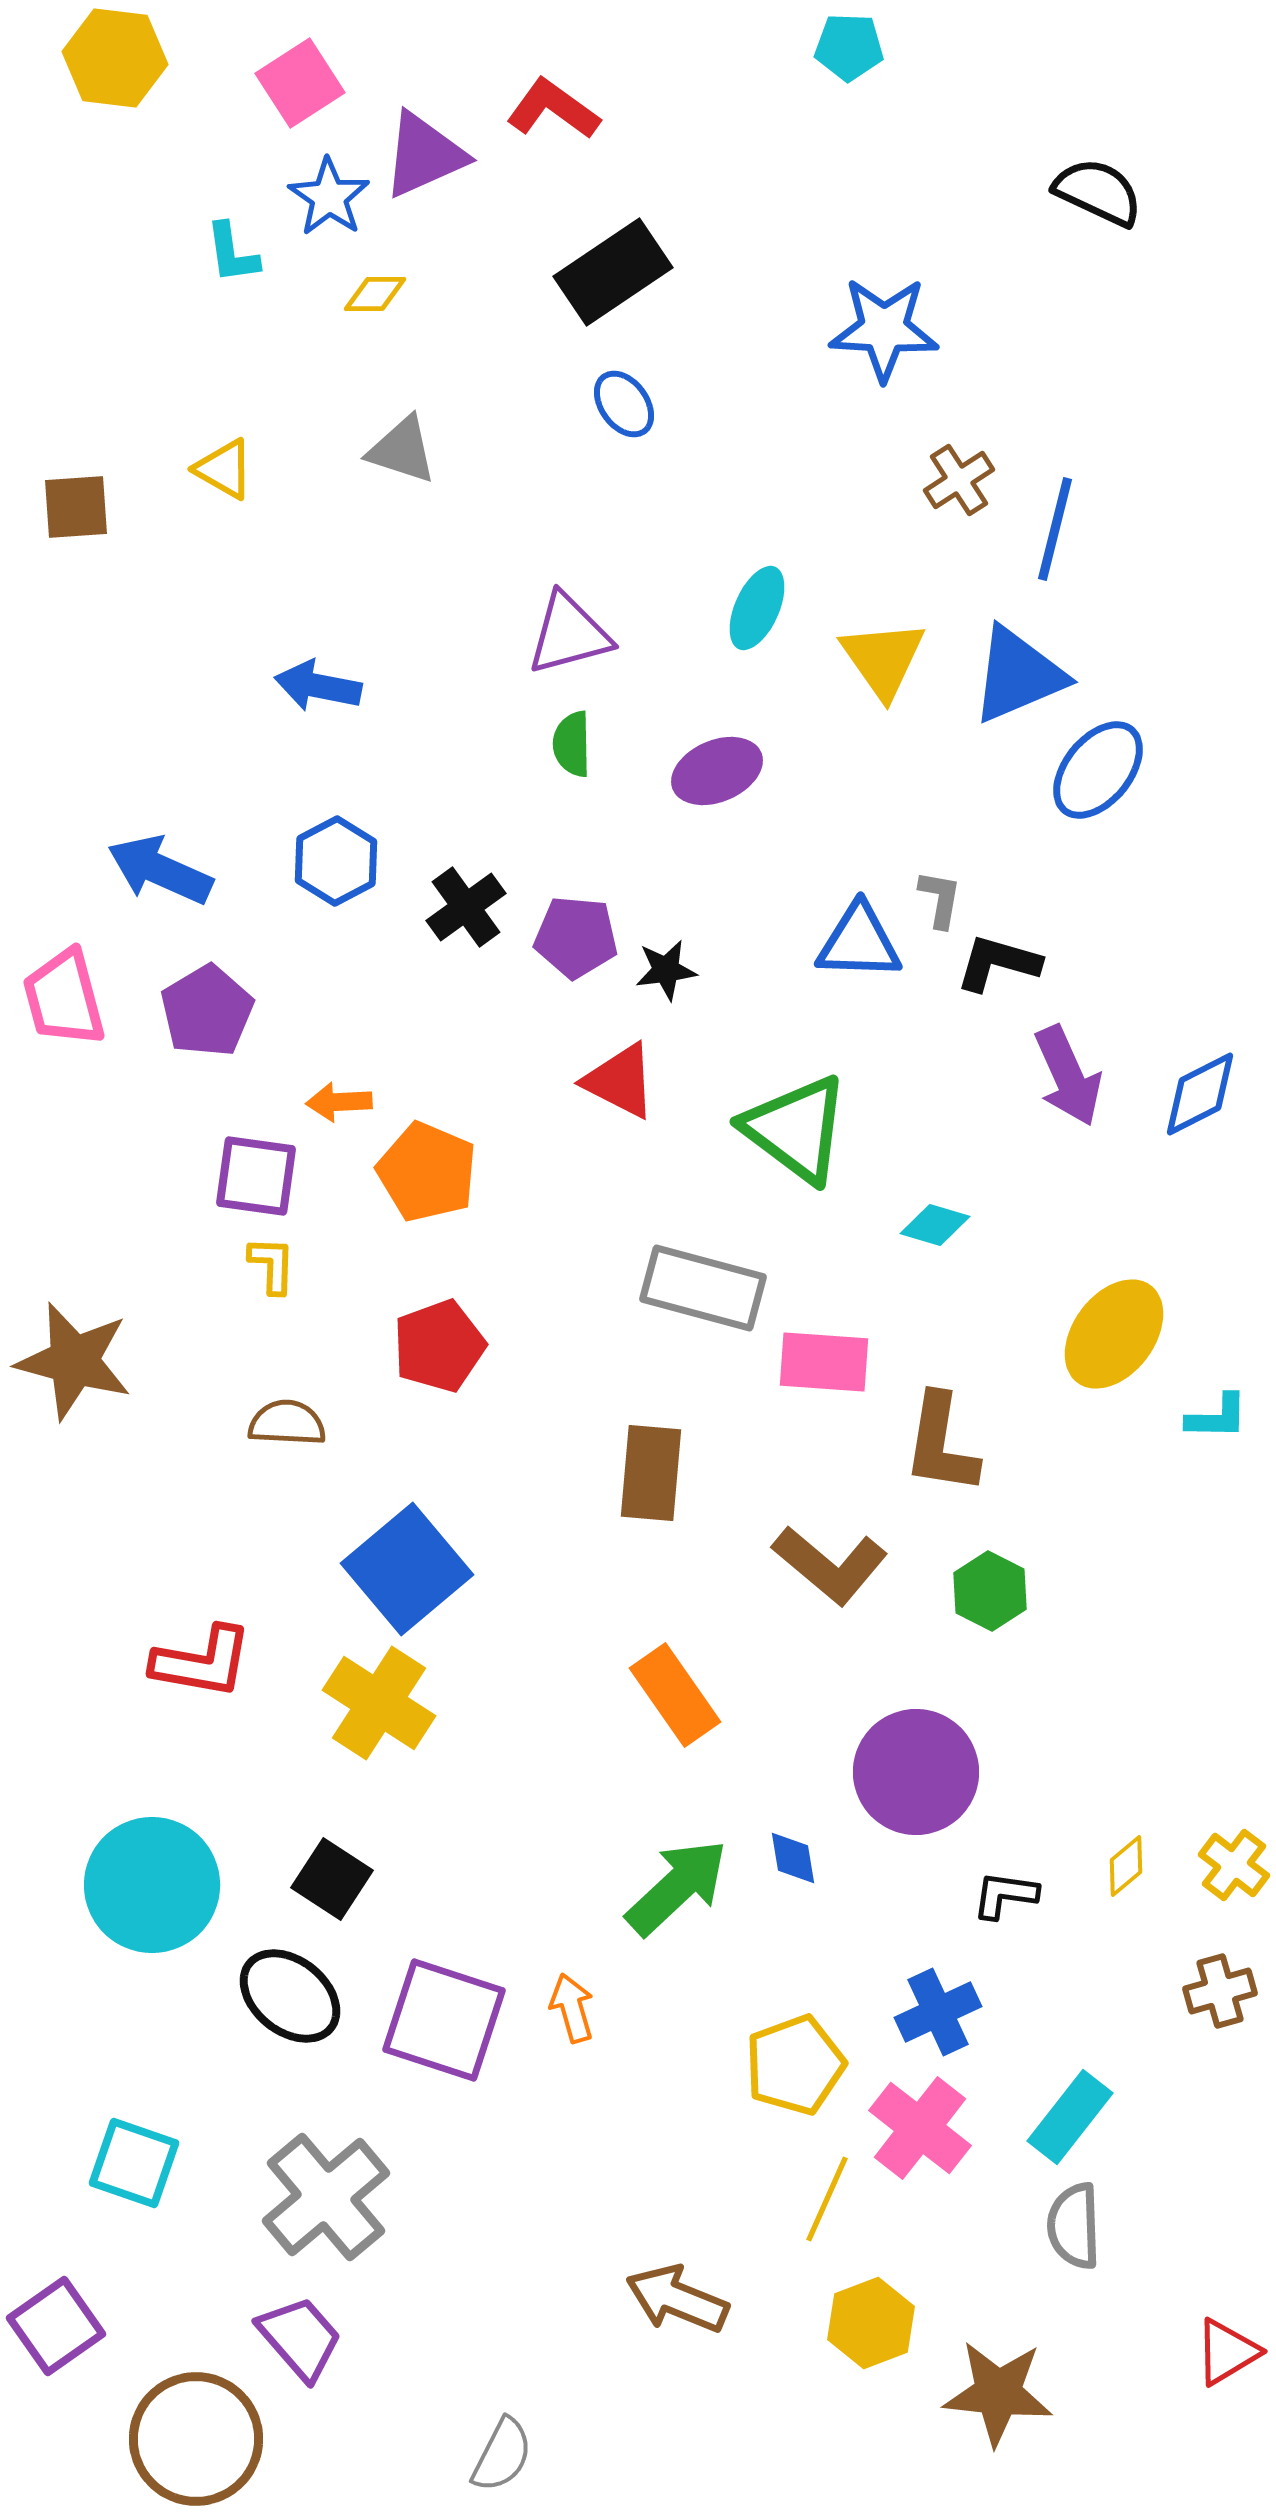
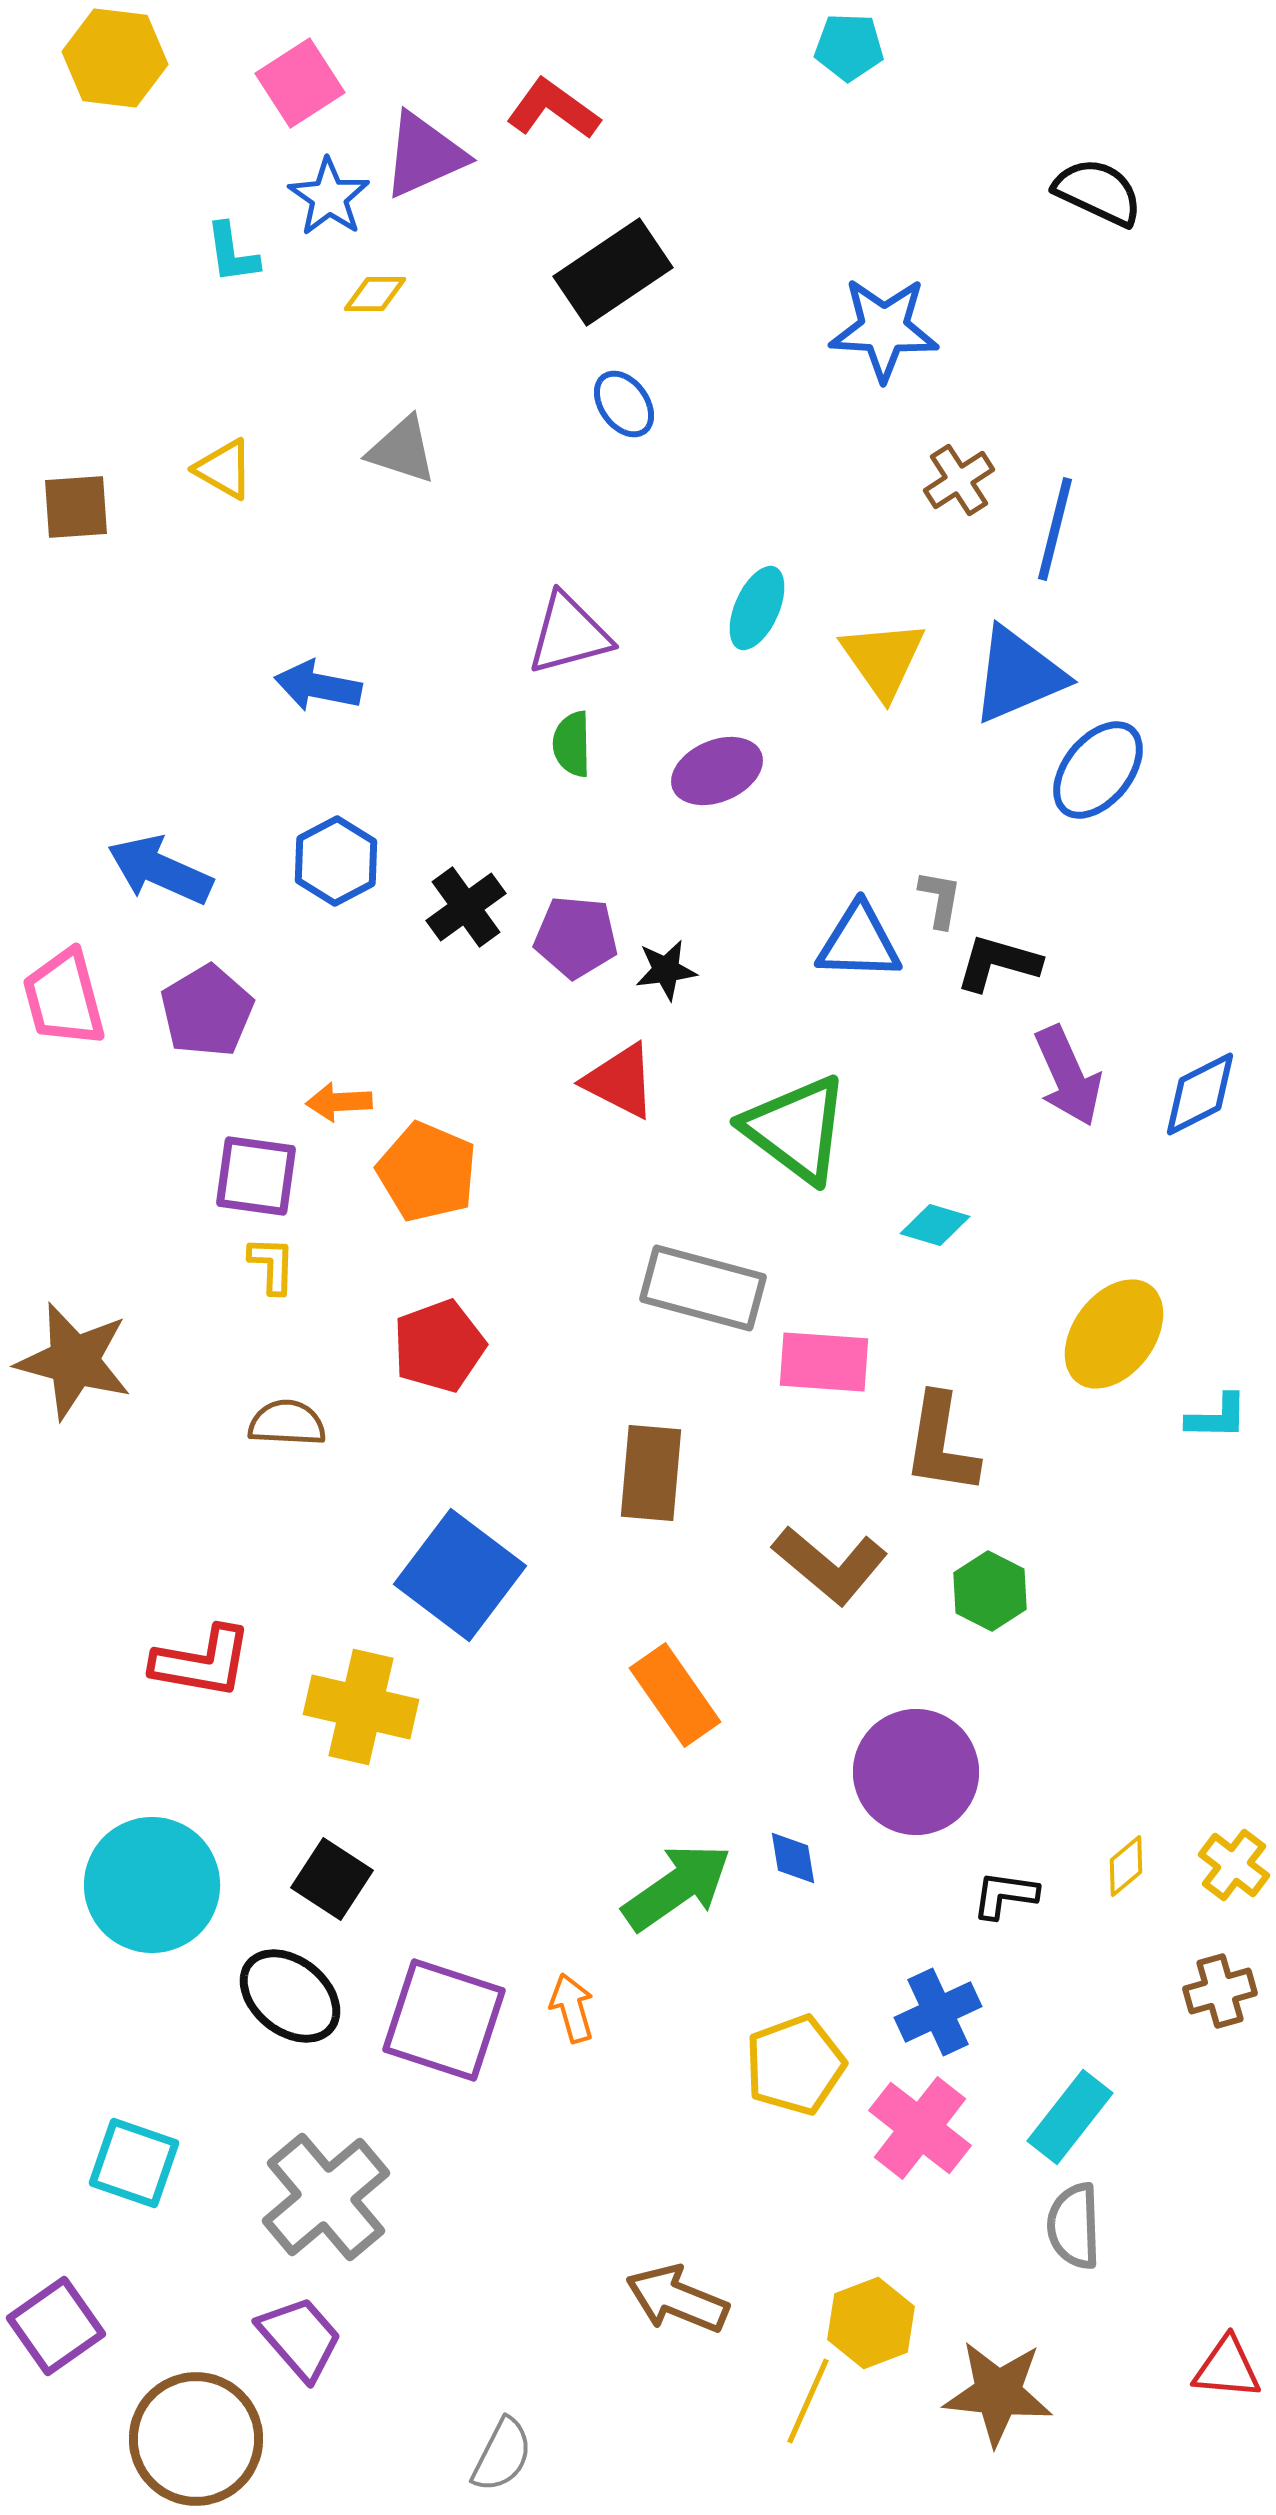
blue square at (407, 1569): moved 53 px right, 6 px down; rotated 13 degrees counterclockwise
yellow cross at (379, 1703): moved 18 px left, 4 px down; rotated 20 degrees counterclockwise
green arrow at (677, 1887): rotated 8 degrees clockwise
yellow line at (827, 2199): moved 19 px left, 202 px down
red triangle at (1227, 2352): moved 16 px down; rotated 36 degrees clockwise
